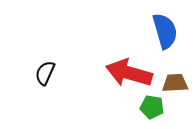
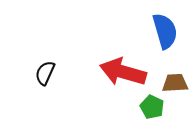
red arrow: moved 6 px left, 1 px up
green pentagon: rotated 15 degrees clockwise
